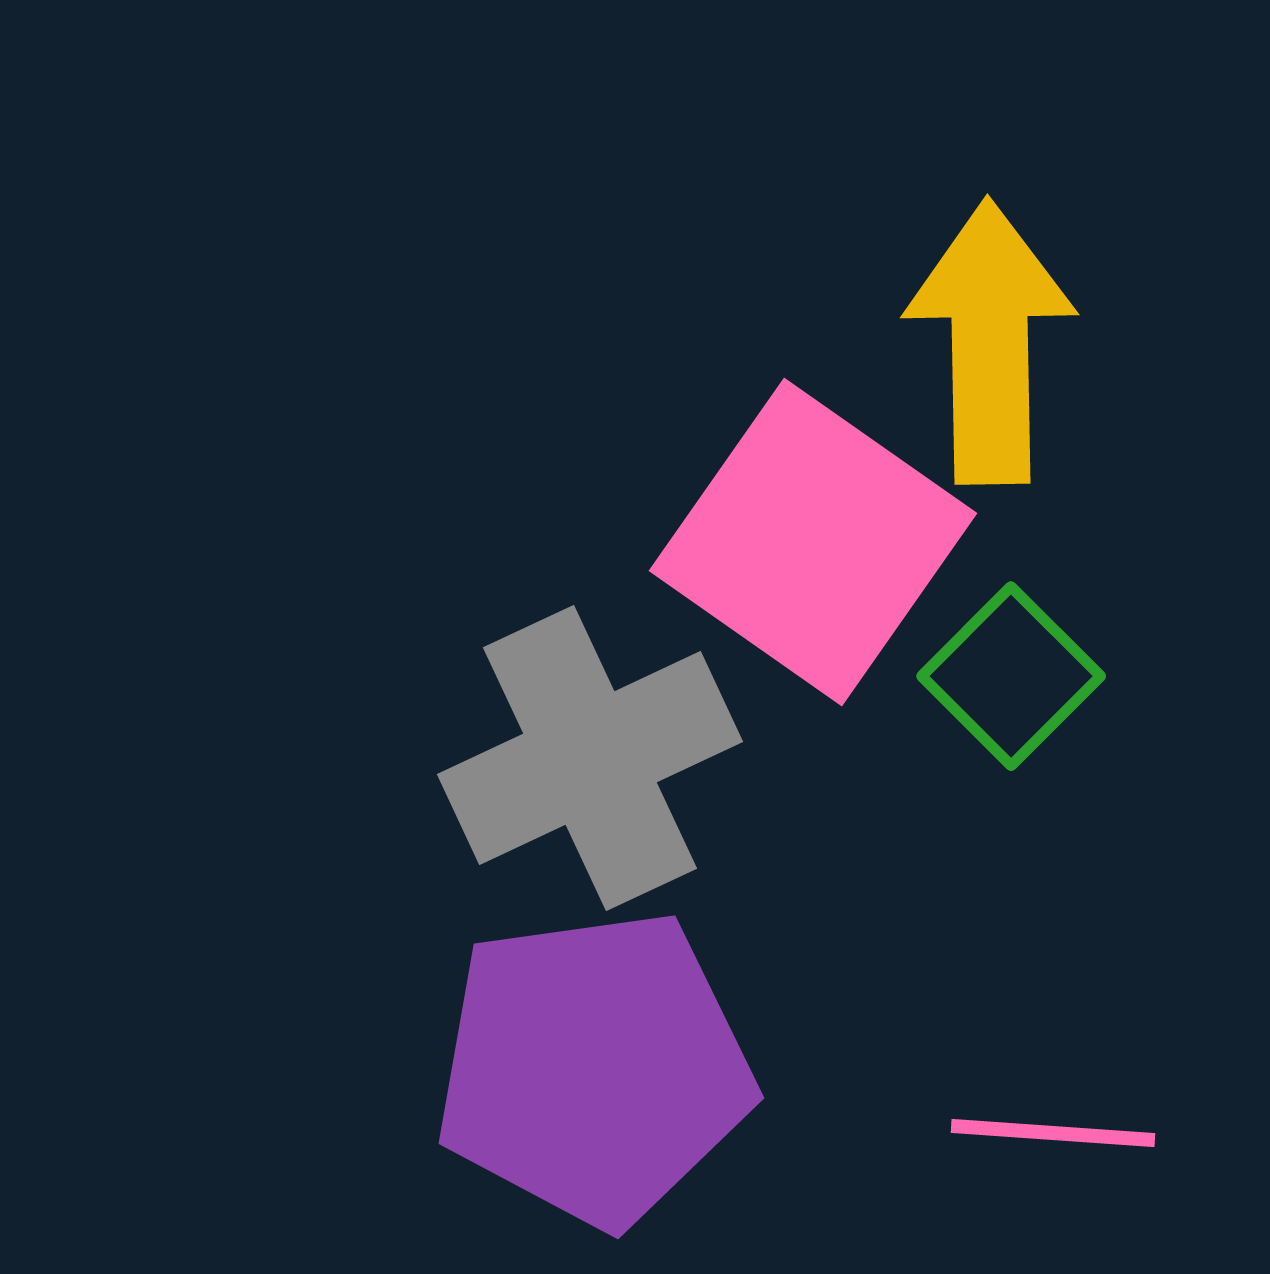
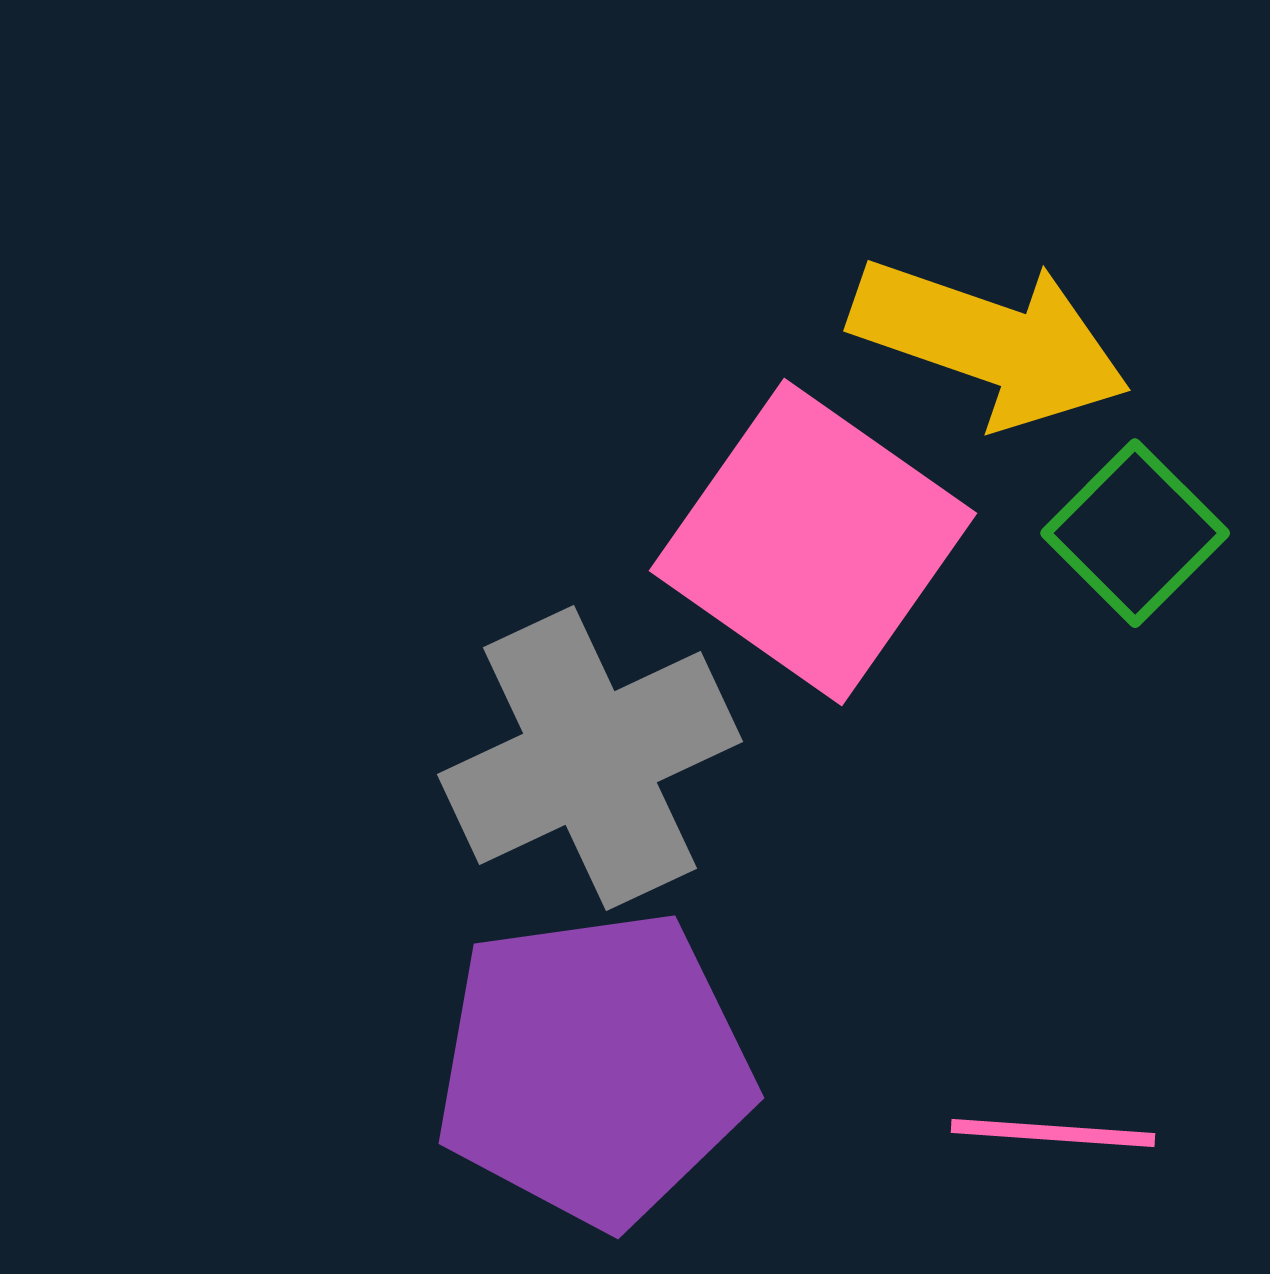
yellow arrow: rotated 110 degrees clockwise
green square: moved 124 px right, 143 px up
